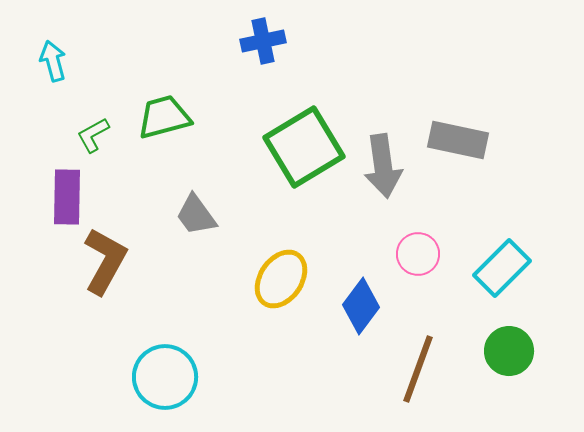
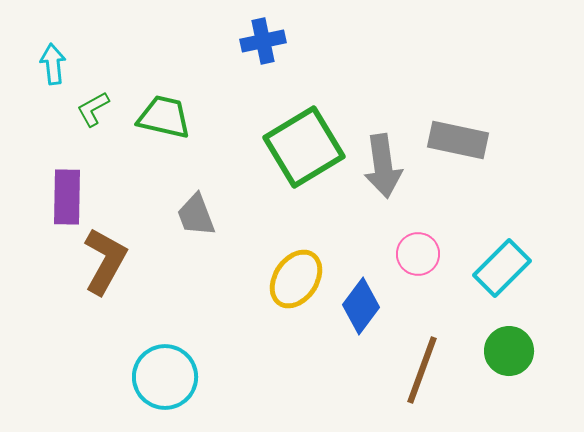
cyan arrow: moved 3 px down; rotated 9 degrees clockwise
green trapezoid: rotated 28 degrees clockwise
green L-shape: moved 26 px up
gray trapezoid: rotated 15 degrees clockwise
yellow ellipse: moved 15 px right
brown line: moved 4 px right, 1 px down
